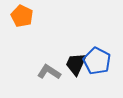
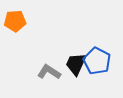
orange pentagon: moved 7 px left, 5 px down; rotated 30 degrees counterclockwise
